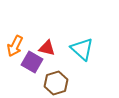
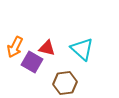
orange arrow: moved 1 px down
brown hexagon: moved 9 px right; rotated 10 degrees clockwise
